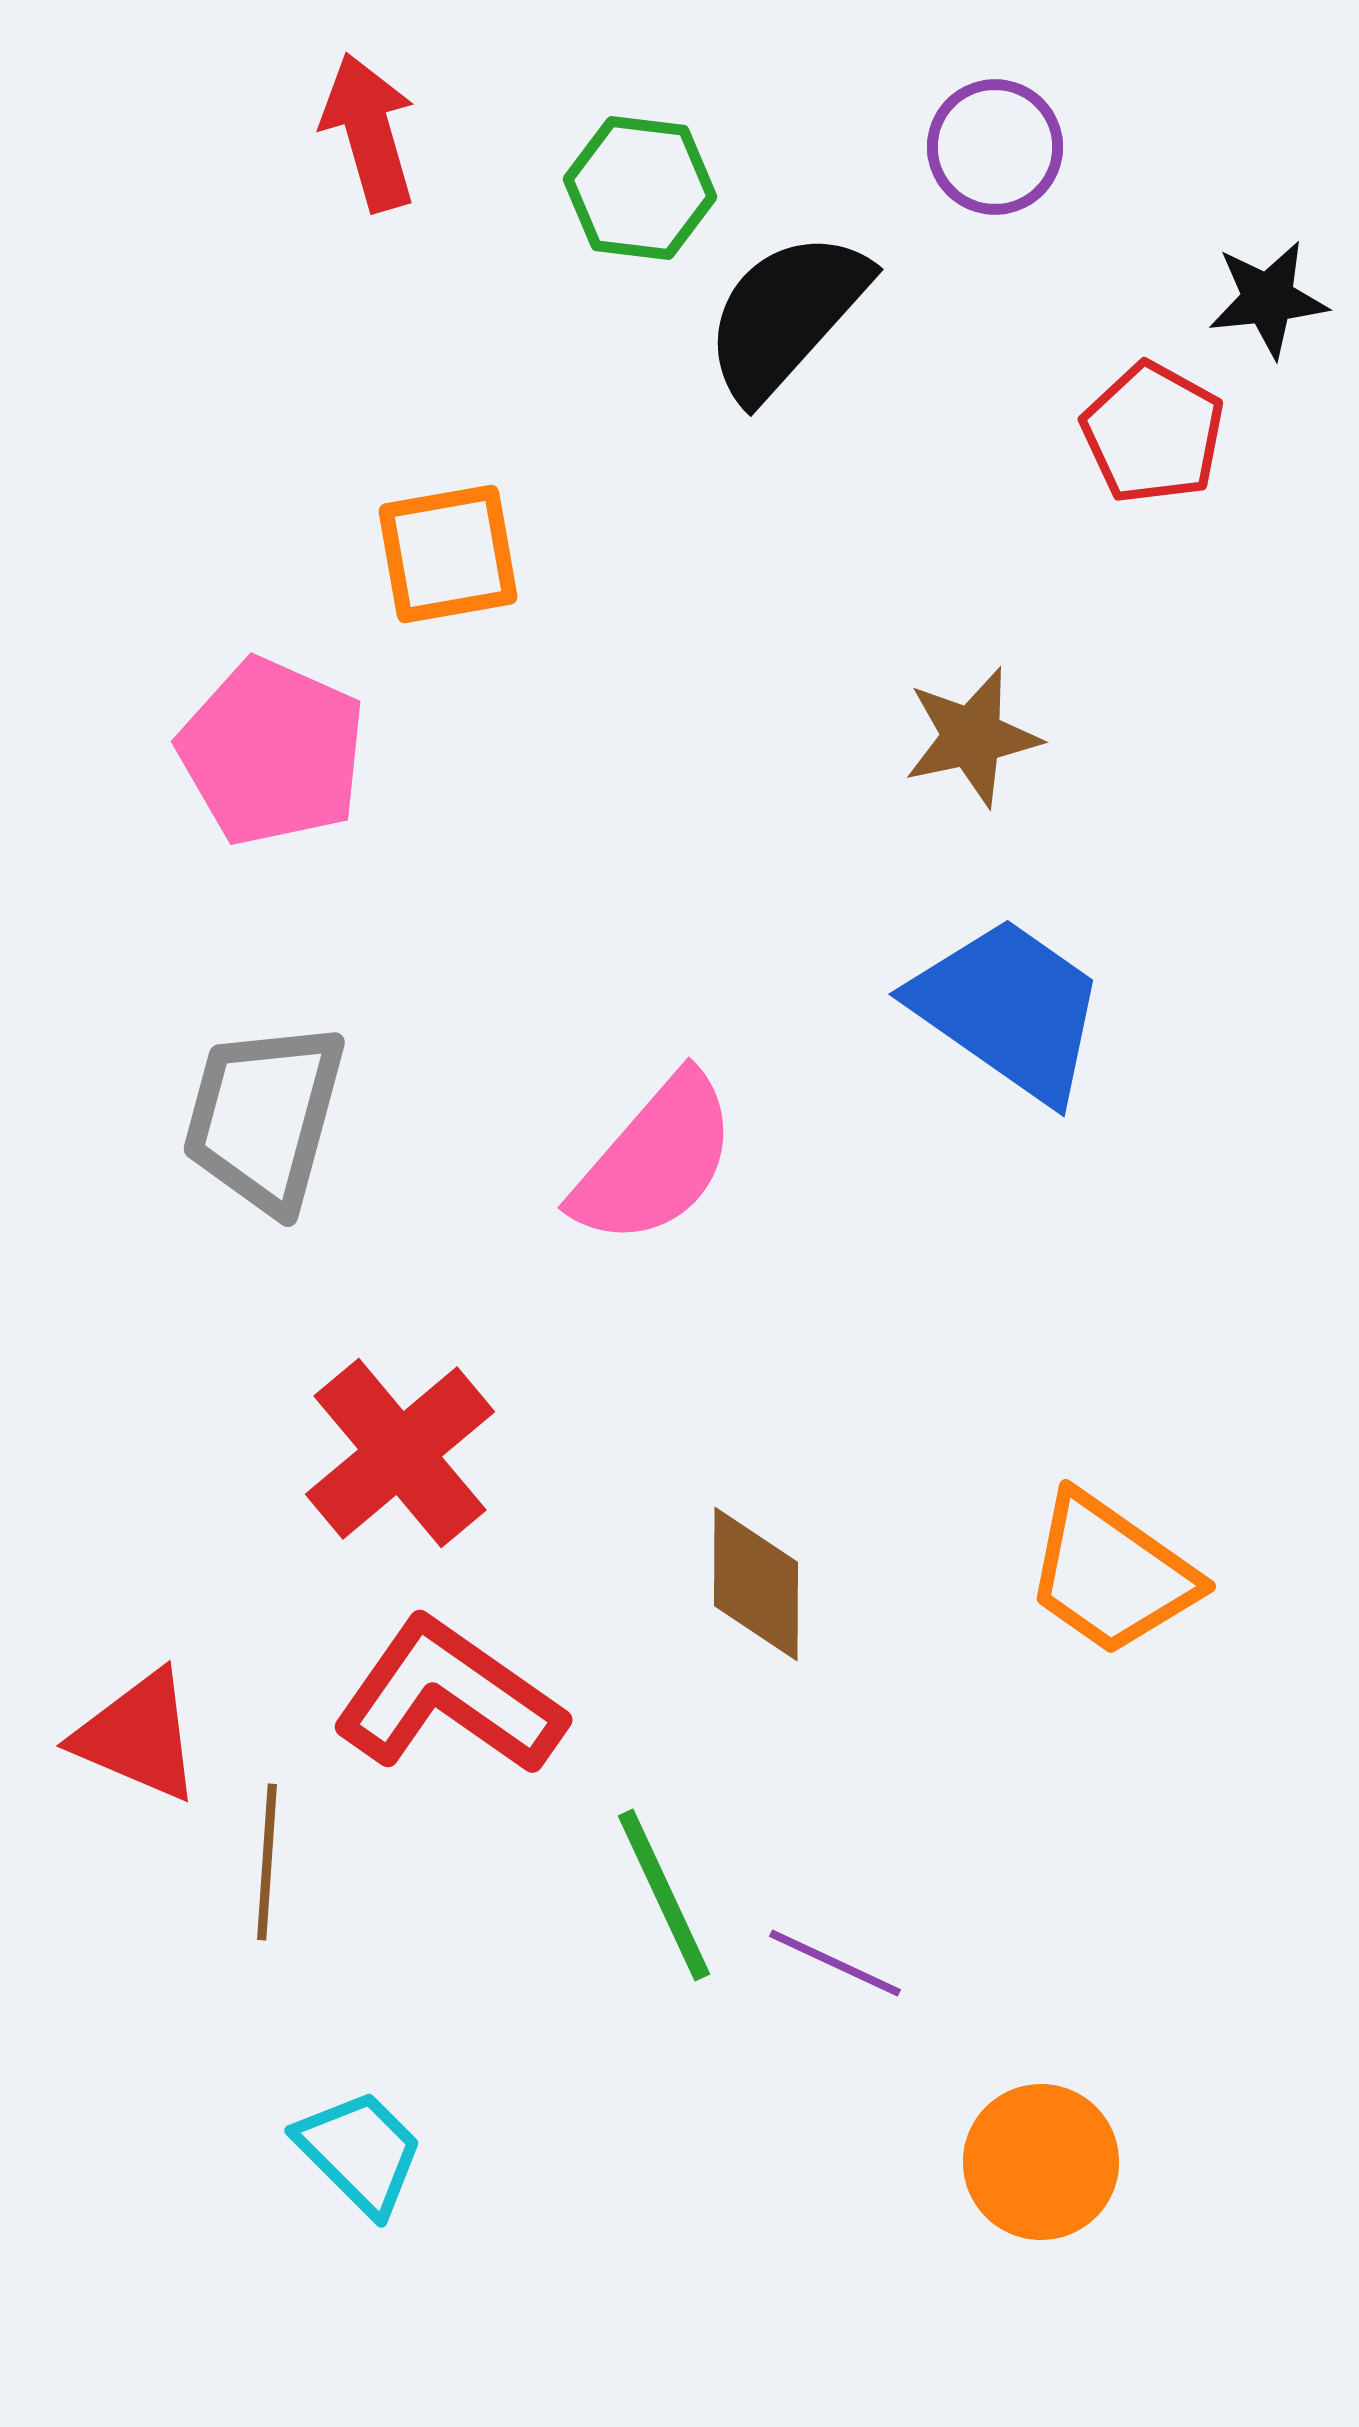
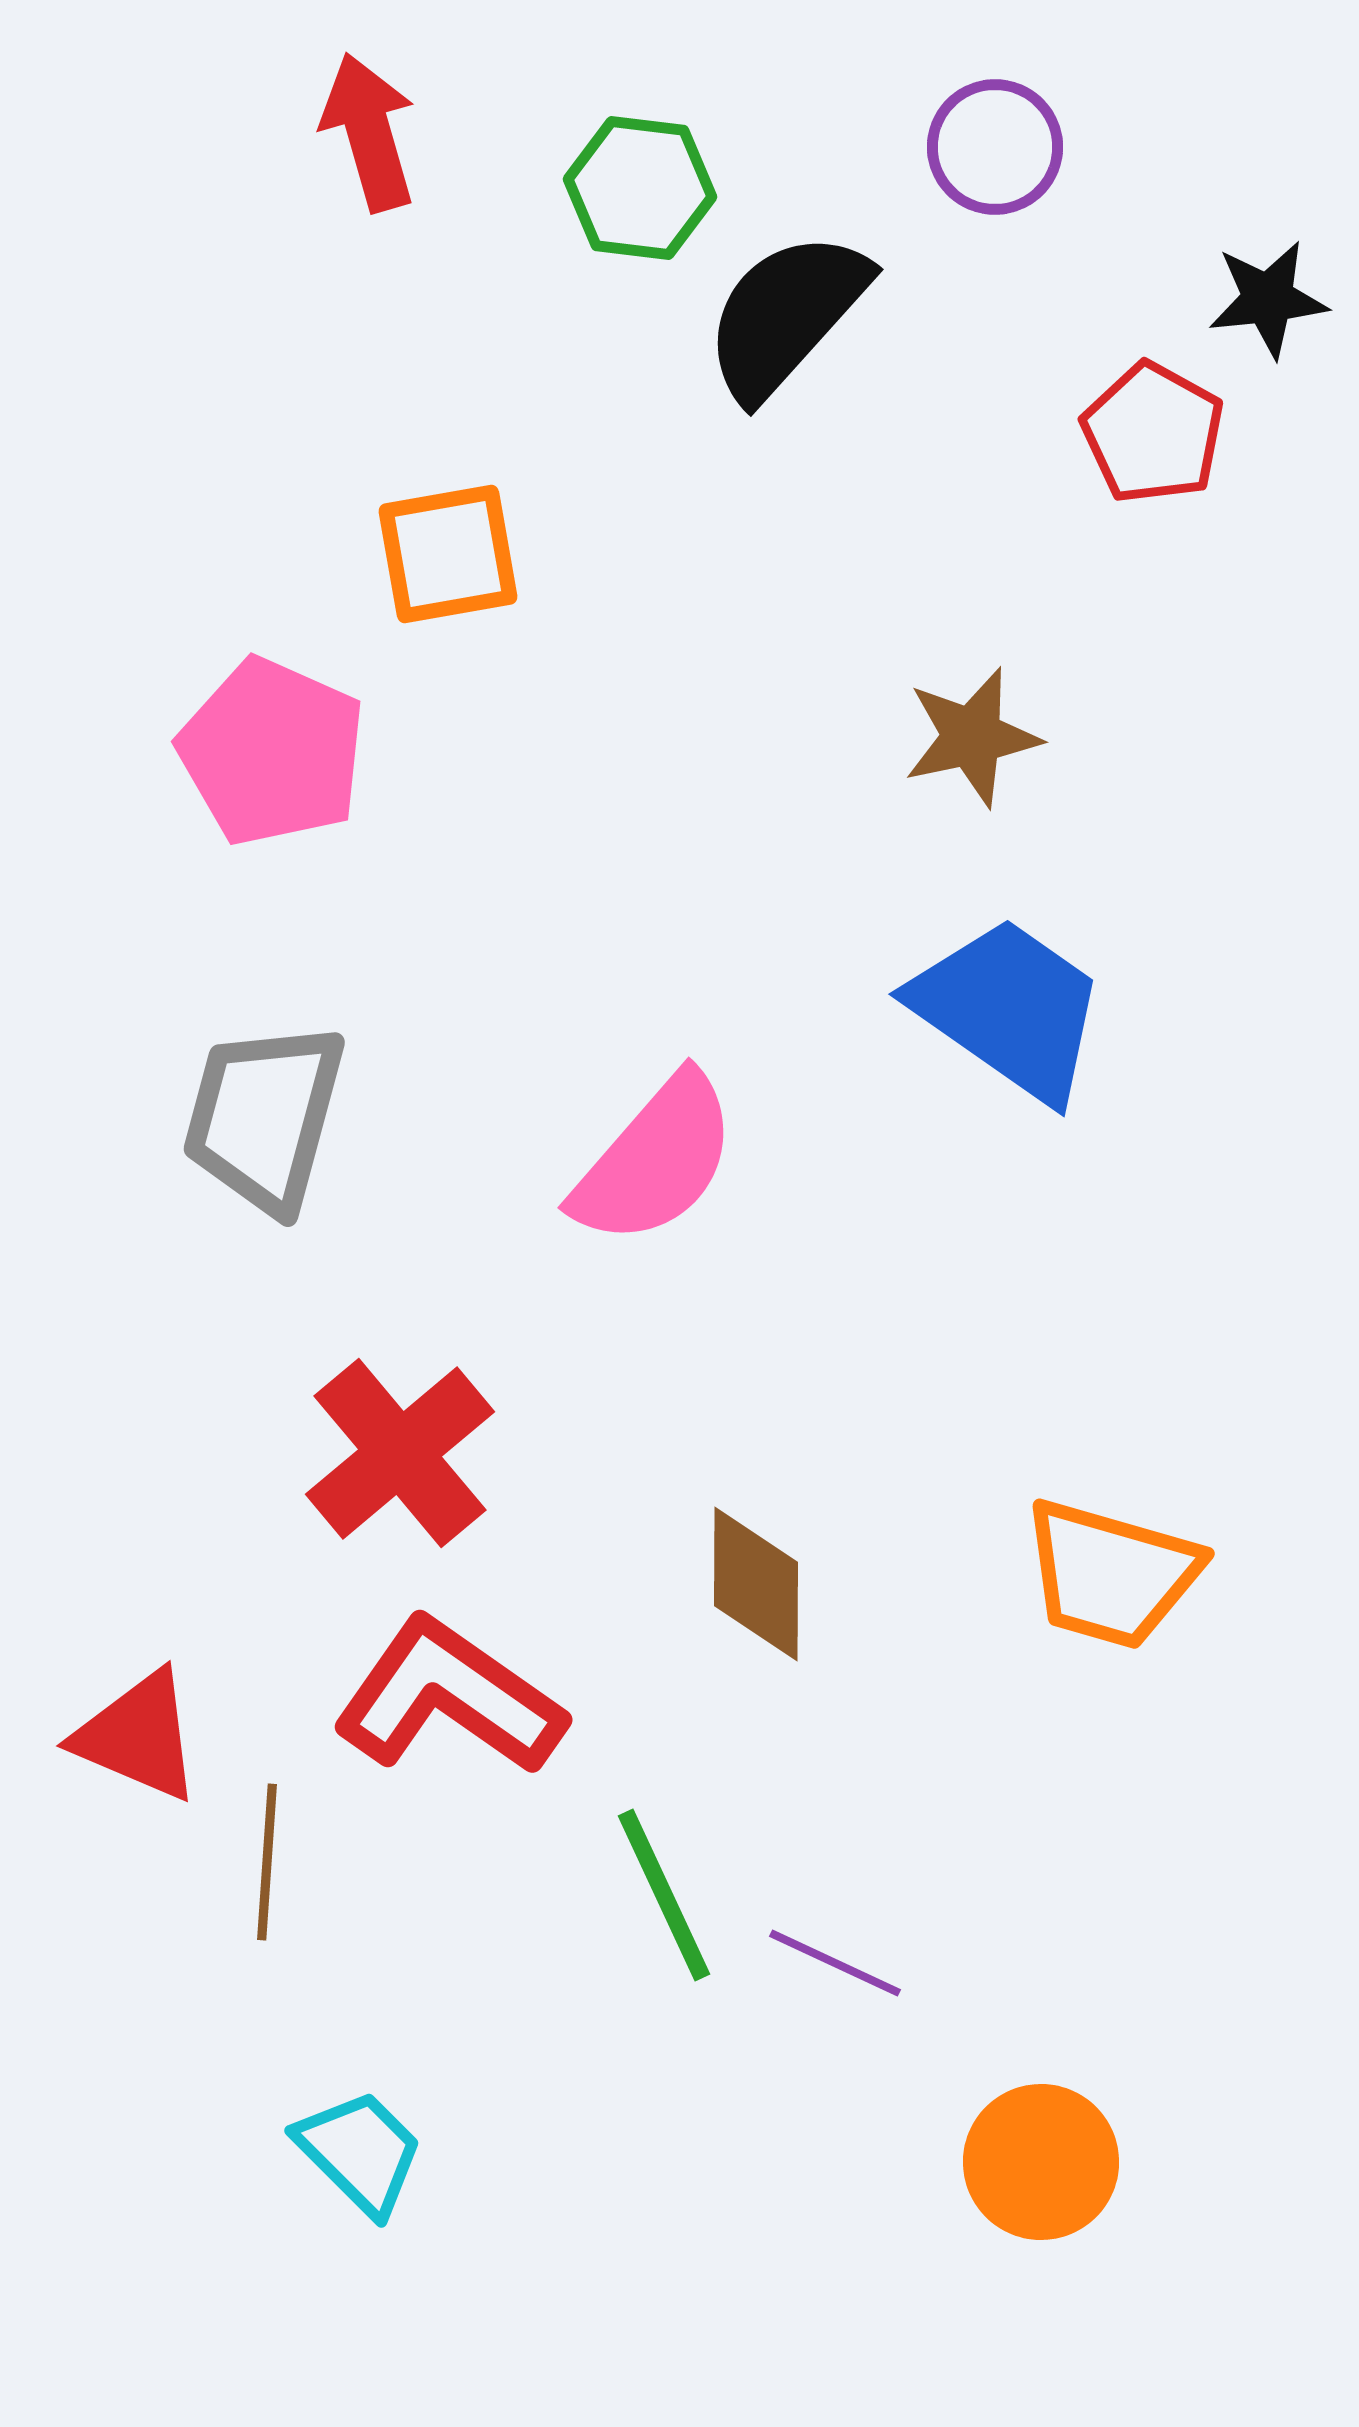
orange trapezoid: rotated 19 degrees counterclockwise
